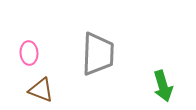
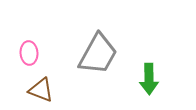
gray trapezoid: rotated 27 degrees clockwise
green arrow: moved 14 px left, 7 px up; rotated 16 degrees clockwise
